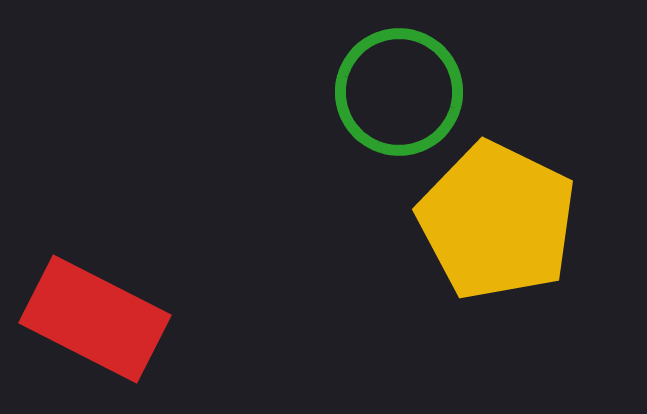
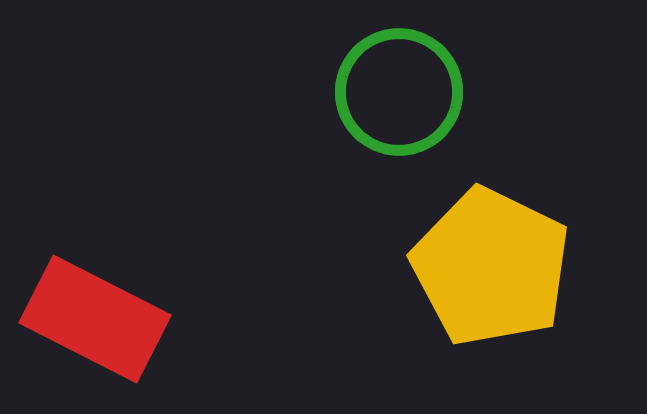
yellow pentagon: moved 6 px left, 46 px down
